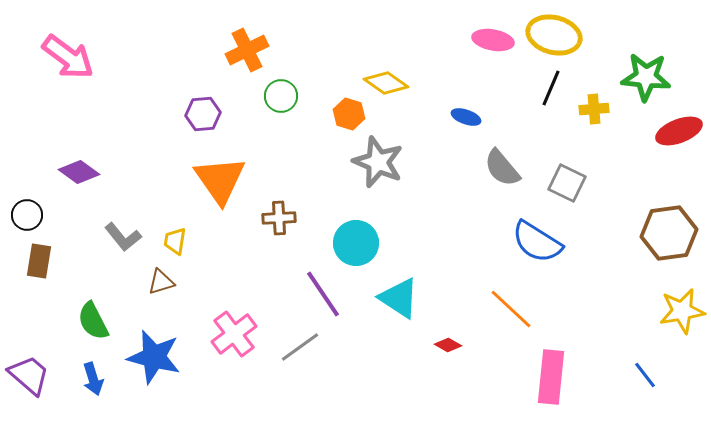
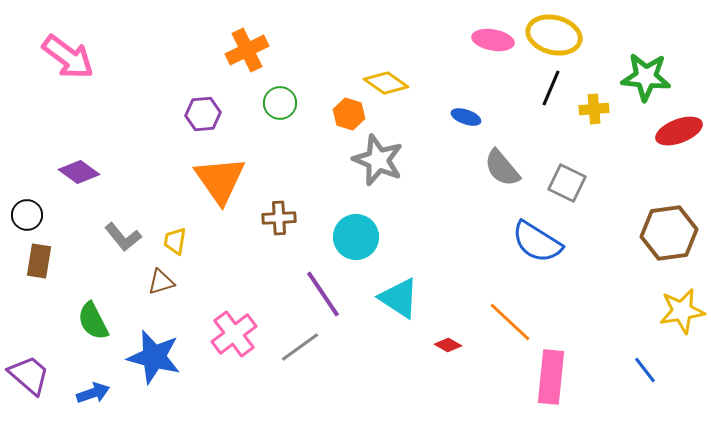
green circle: moved 1 px left, 7 px down
gray star: moved 2 px up
cyan circle: moved 6 px up
orange line: moved 1 px left, 13 px down
blue line: moved 5 px up
blue arrow: moved 14 px down; rotated 92 degrees counterclockwise
